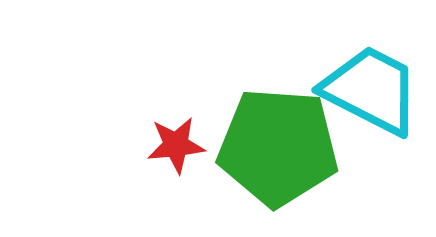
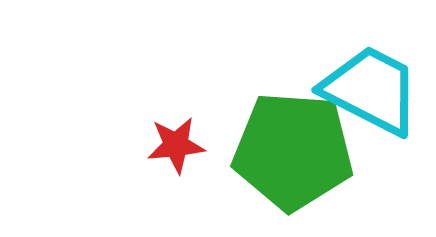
green pentagon: moved 15 px right, 4 px down
